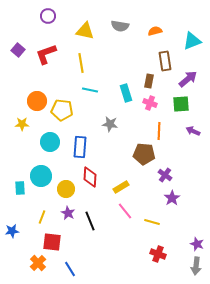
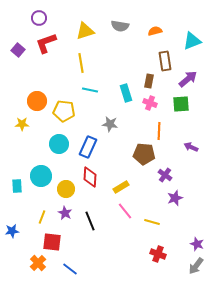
purple circle at (48, 16): moved 9 px left, 2 px down
yellow triangle at (85, 31): rotated 30 degrees counterclockwise
red L-shape at (46, 54): moved 11 px up
yellow pentagon at (62, 110): moved 2 px right, 1 px down
purple arrow at (193, 131): moved 2 px left, 16 px down
cyan circle at (50, 142): moved 9 px right, 2 px down
blue rectangle at (80, 147): moved 8 px right; rotated 20 degrees clockwise
cyan rectangle at (20, 188): moved 3 px left, 2 px up
purple star at (172, 198): moved 3 px right; rotated 14 degrees clockwise
purple star at (68, 213): moved 3 px left
gray arrow at (196, 266): rotated 30 degrees clockwise
blue line at (70, 269): rotated 21 degrees counterclockwise
